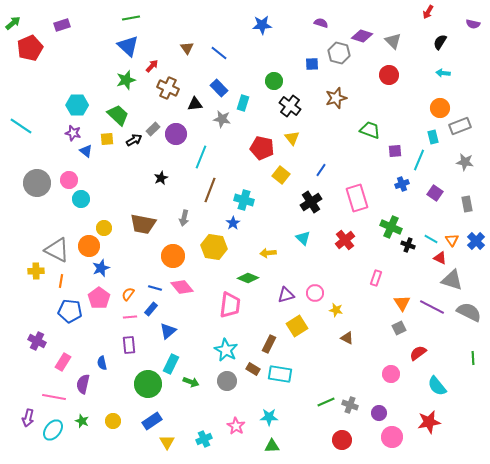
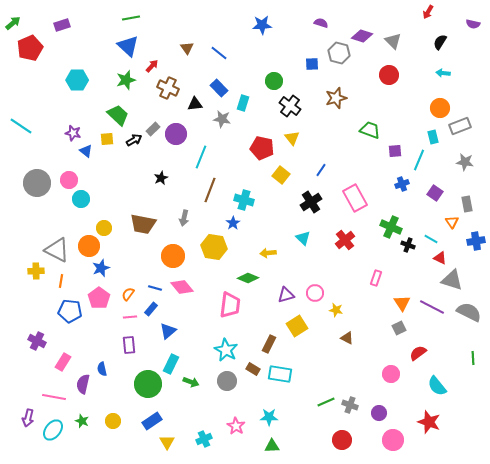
cyan hexagon at (77, 105): moved 25 px up
pink rectangle at (357, 198): moved 2 px left; rotated 12 degrees counterclockwise
orange triangle at (452, 240): moved 18 px up
blue cross at (476, 241): rotated 36 degrees clockwise
blue semicircle at (102, 363): moved 6 px down
red star at (429, 422): rotated 30 degrees clockwise
pink circle at (392, 437): moved 1 px right, 3 px down
